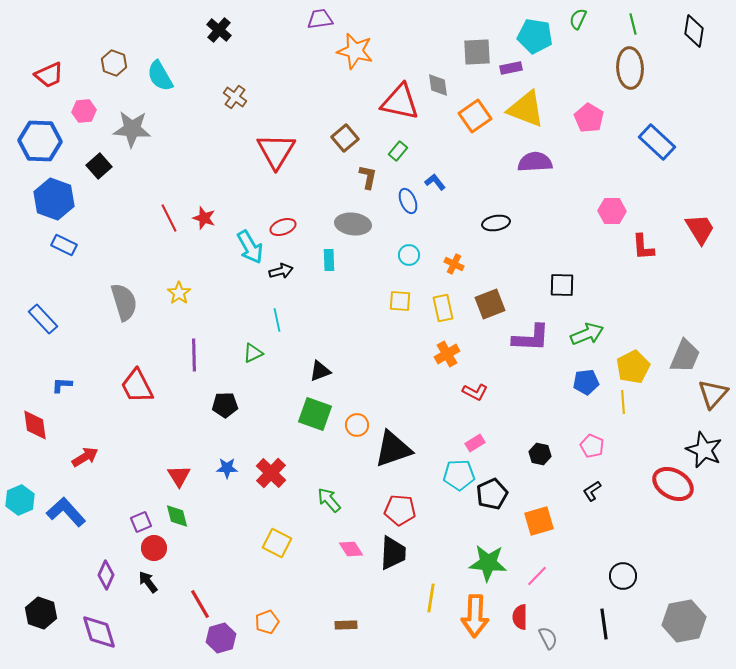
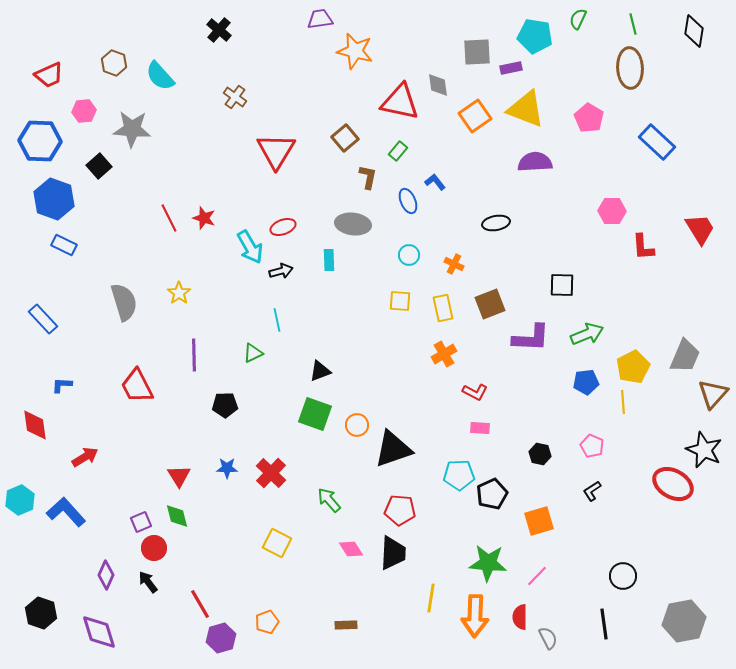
cyan semicircle at (160, 76): rotated 12 degrees counterclockwise
orange cross at (447, 354): moved 3 px left
pink rectangle at (475, 443): moved 5 px right, 15 px up; rotated 36 degrees clockwise
